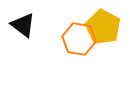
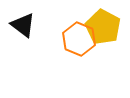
orange hexagon: rotated 12 degrees clockwise
